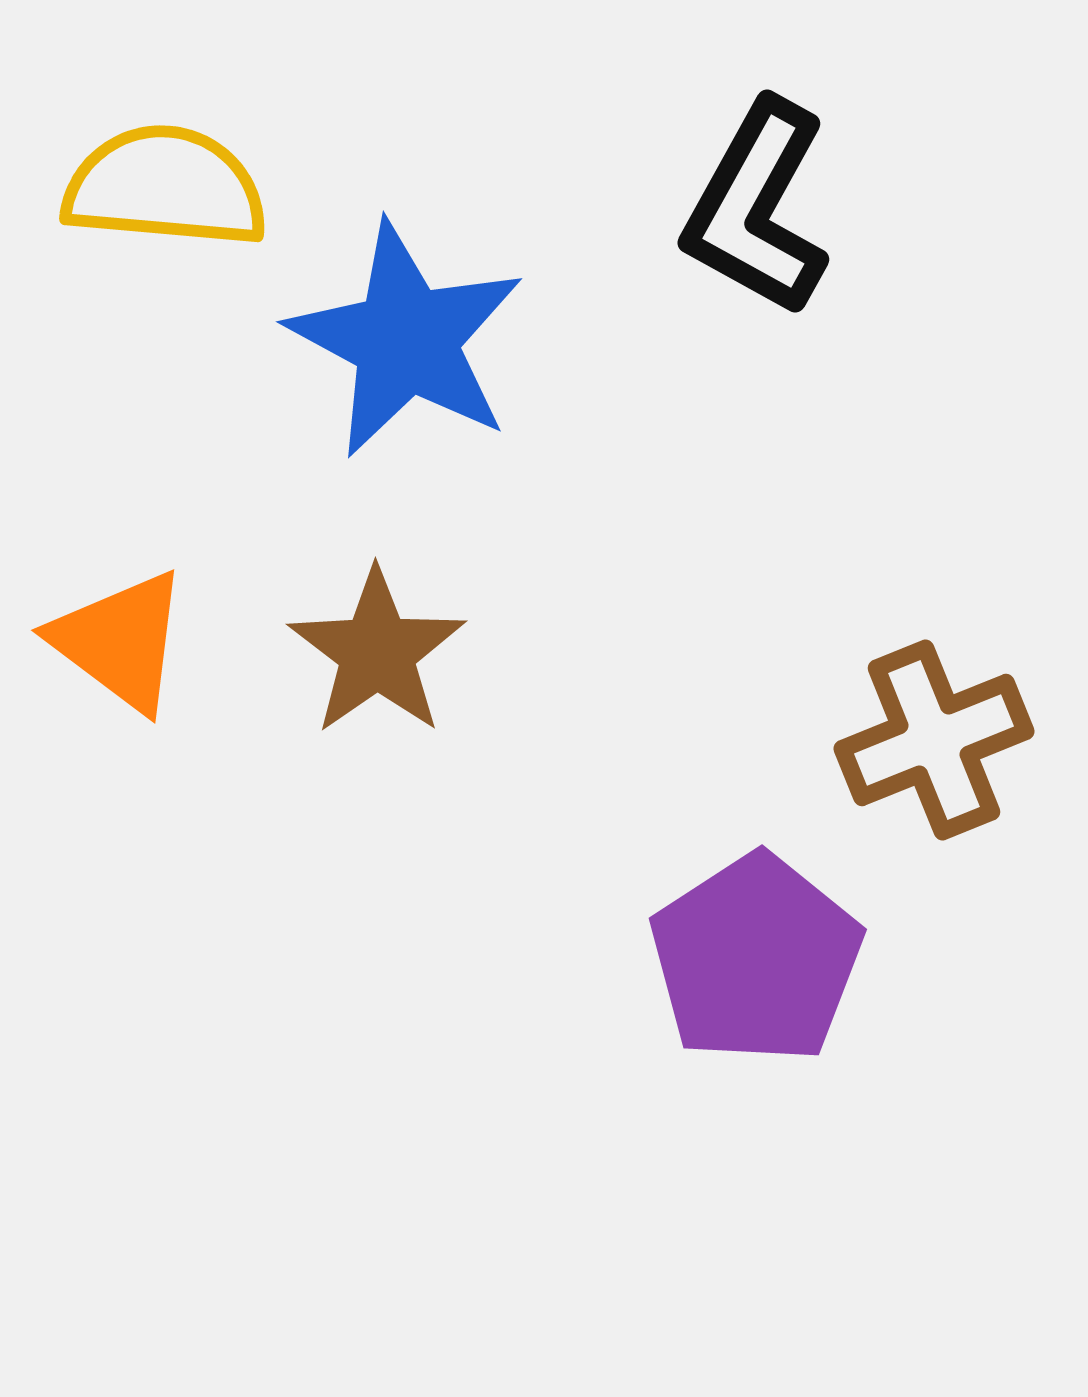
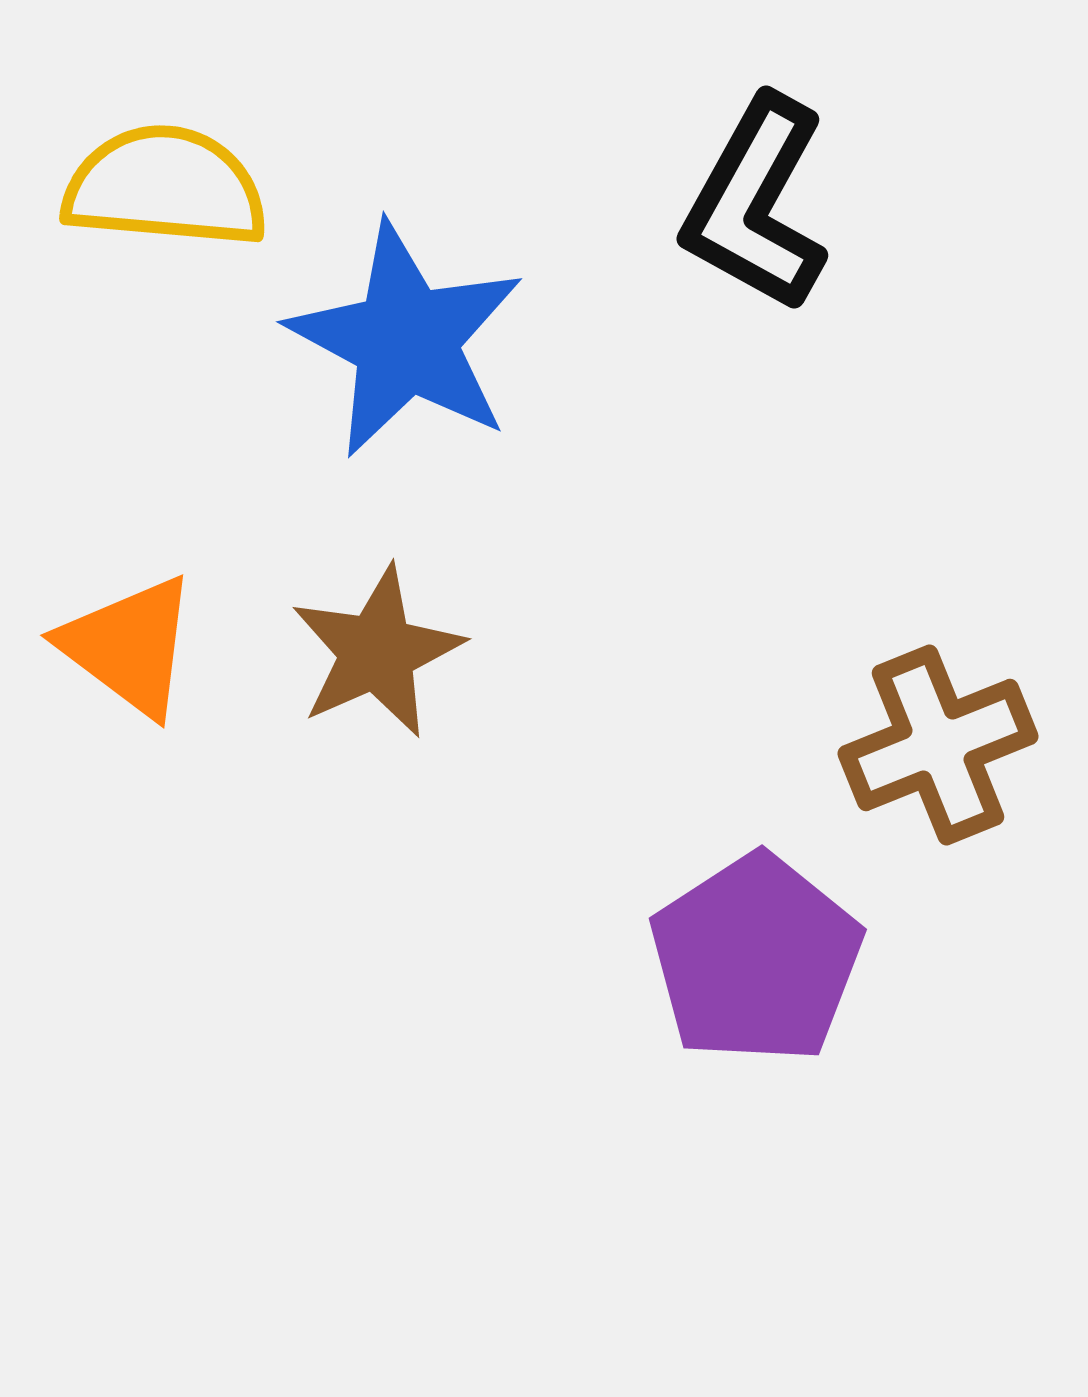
black L-shape: moved 1 px left, 4 px up
orange triangle: moved 9 px right, 5 px down
brown star: rotated 11 degrees clockwise
brown cross: moved 4 px right, 5 px down
